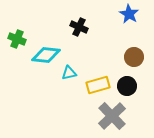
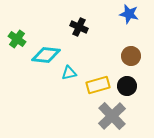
blue star: rotated 18 degrees counterclockwise
green cross: rotated 12 degrees clockwise
brown circle: moved 3 px left, 1 px up
